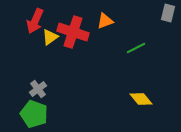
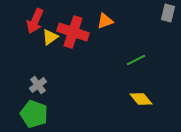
green line: moved 12 px down
gray cross: moved 4 px up
